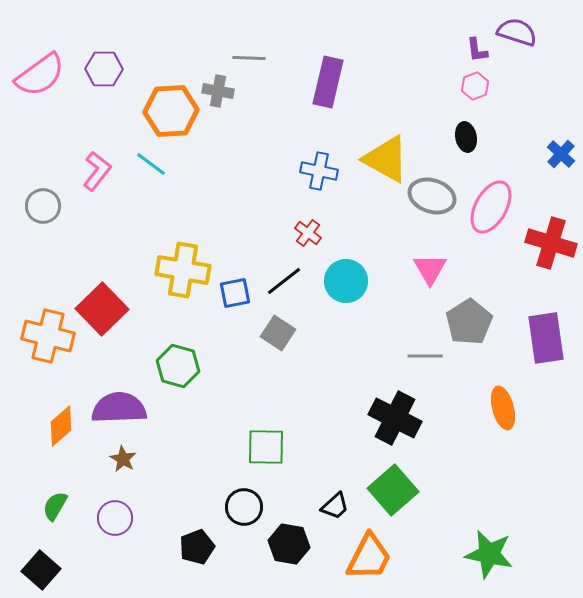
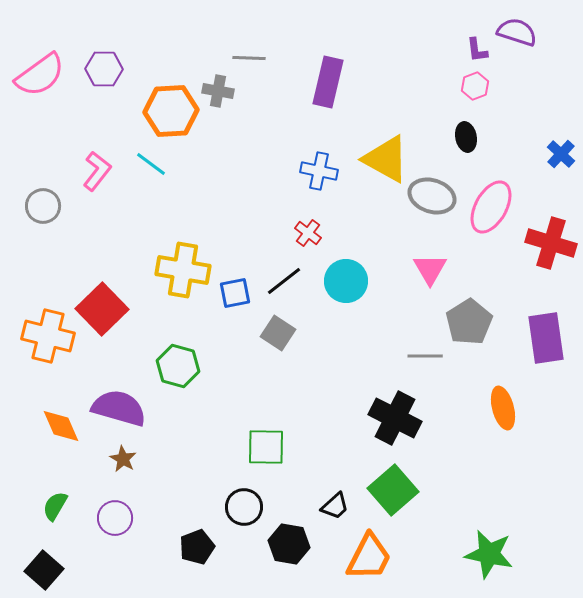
purple semicircle at (119, 408): rotated 18 degrees clockwise
orange diamond at (61, 426): rotated 72 degrees counterclockwise
black square at (41, 570): moved 3 px right
